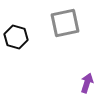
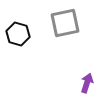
black hexagon: moved 2 px right, 3 px up
